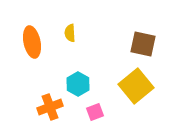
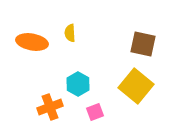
orange ellipse: rotated 68 degrees counterclockwise
yellow square: rotated 12 degrees counterclockwise
